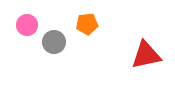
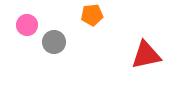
orange pentagon: moved 5 px right, 9 px up
